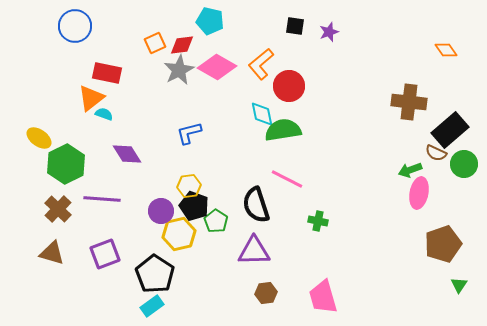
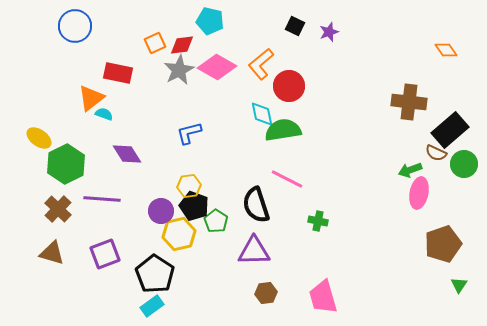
black square at (295, 26): rotated 18 degrees clockwise
red rectangle at (107, 73): moved 11 px right
